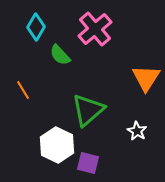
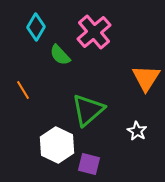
pink cross: moved 1 px left, 3 px down
purple square: moved 1 px right, 1 px down
